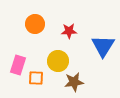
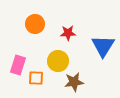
red star: moved 1 px left, 2 px down
